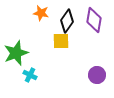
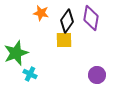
purple diamond: moved 3 px left, 2 px up
yellow square: moved 3 px right, 1 px up
cyan cross: moved 1 px up
